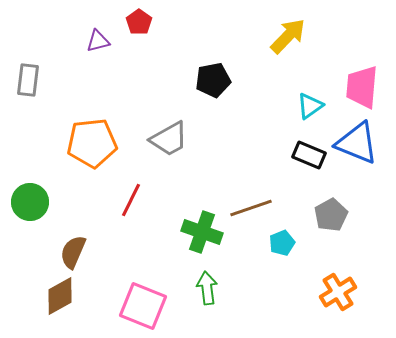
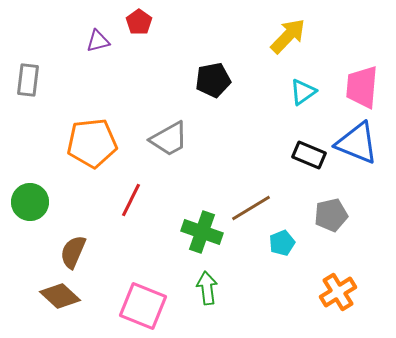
cyan triangle: moved 7 px left, 14 px up
brown line: rotated 12 degrees counterclockwise
gray pentagon: rotated 16 degrees clockwise
brown diamond: rotated 72 degrees clockwise
